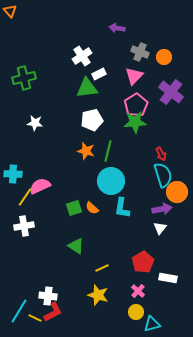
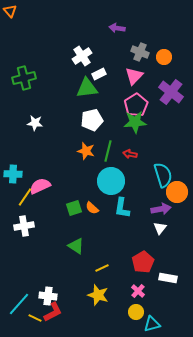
red arrow at (161, 154): moved 31 px left; rotated 128 degrees clockwise
purple arrow at (162, 209): moved 1 px left
cyan line at (19, 311): moved 7 px up; rotated 10 degrees clockwise
